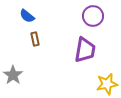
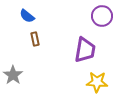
purple circle: moved 9 px right
yellow star: moved 10 px left, 2 px up; rotated 15 degrees clockwise
